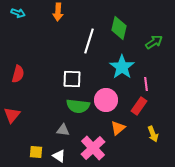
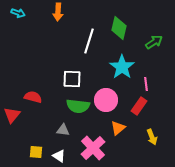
red semicircle: moved 15 px right, 23 px down; rotated 90 degrees counterclockwise
yellow arrow: moved 1 px left, 3 px down
